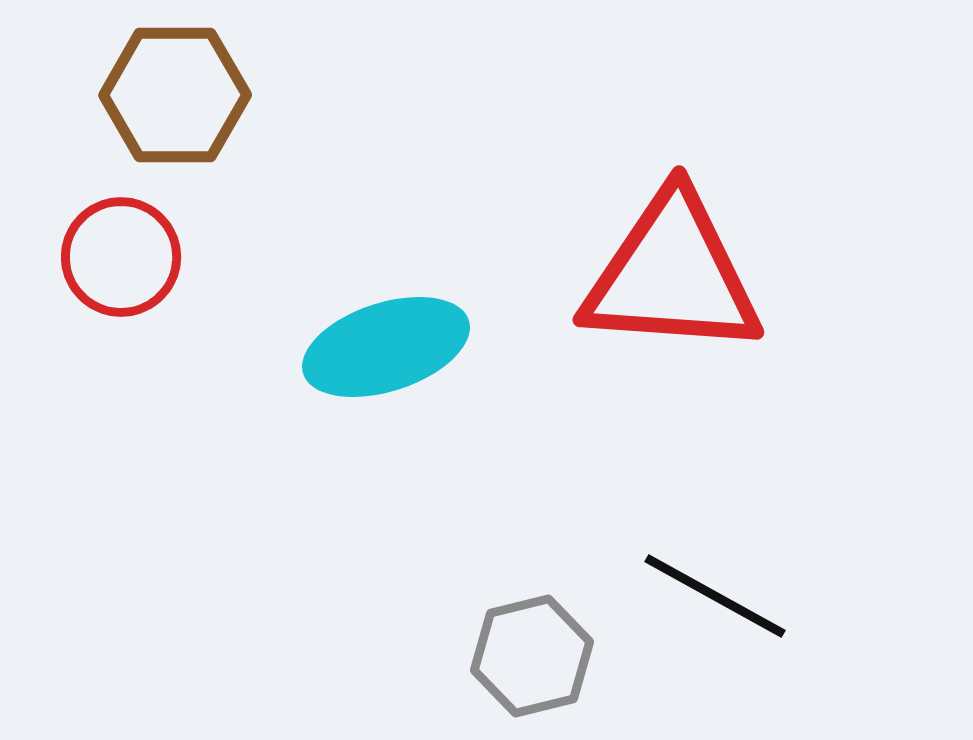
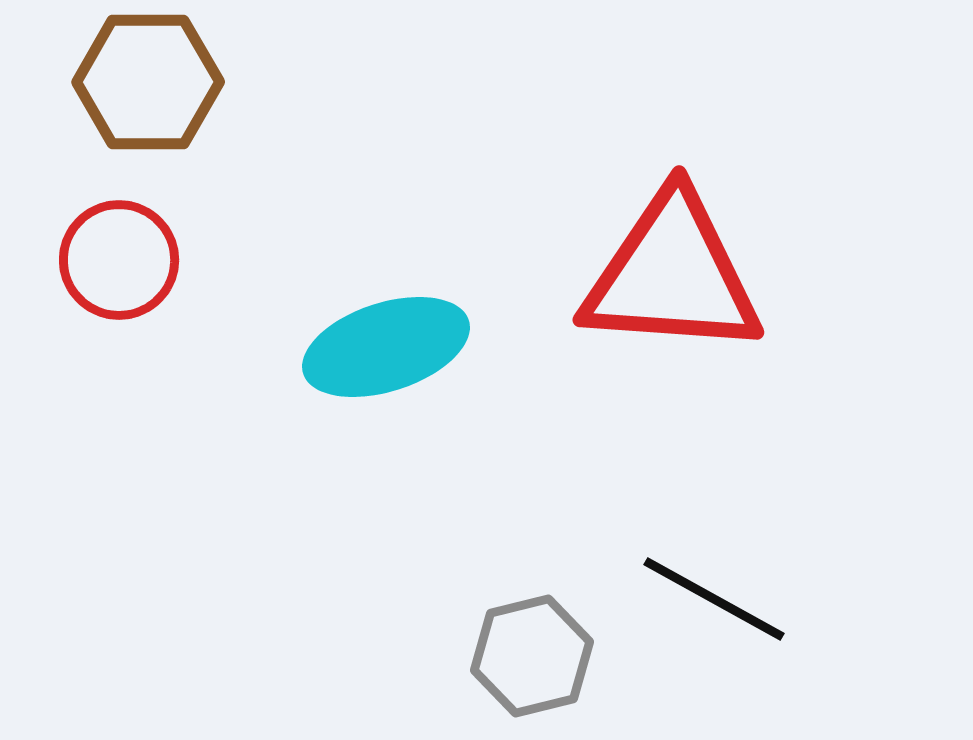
brown hexagon: moved 27 px left, 13 px up
red circle: moved 2 px left, 3 px down
black line: moved 1 px left, 3 px down
